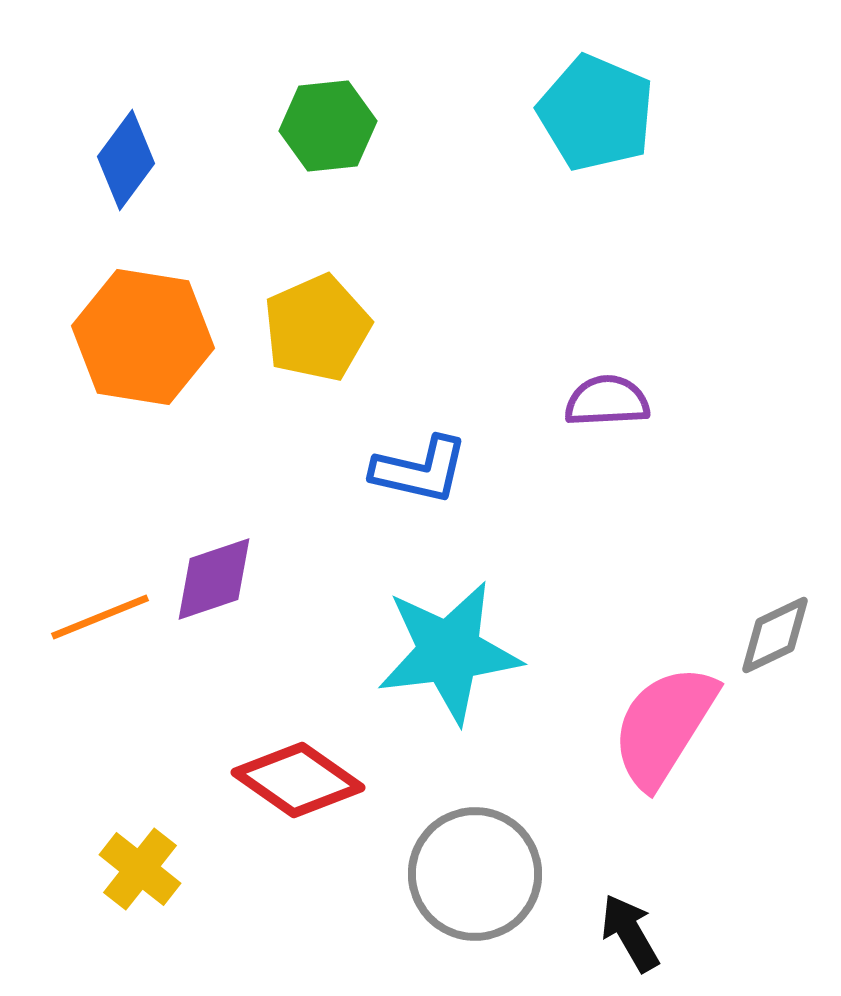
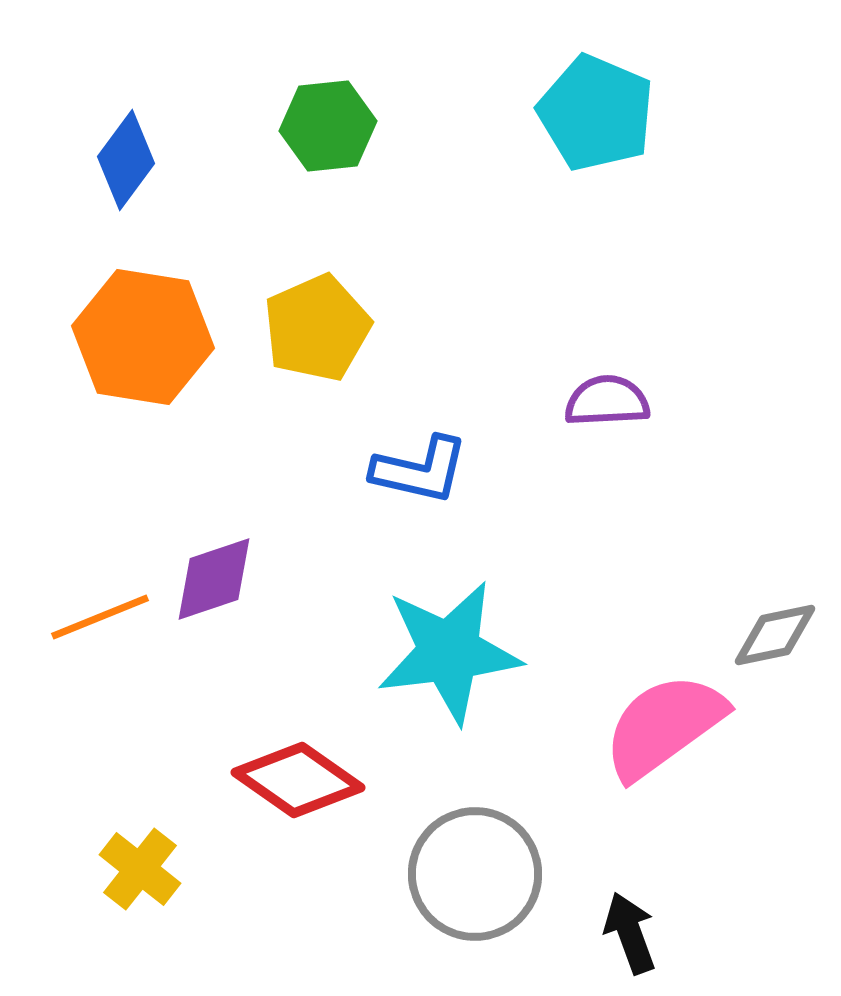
gray diamond: rotated 14 degrees clockwise
pink semicircle: rotated 22 degrees clockwise
black arrow: rotated 10 degrees clockwise
